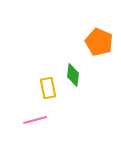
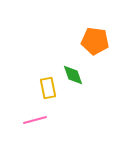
orange pentagon: moved 4 px left, 1 px up; rotated 16 degrees counterclockwise
green diamond: rotated 25 degrees counterclockwise
